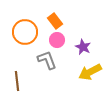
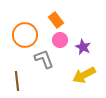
orange rectangle: moved 1 px right, 1 px up
orange circle: moved 3 px down
pink circle: moved 3 px right
gray L-shape: moved 3 px left, 1 px up
yellow arrow: moved 6 px left, 3 px down
